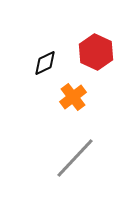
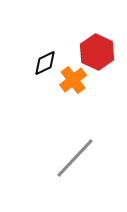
red hexagon: moved 1 px right
orange cross: moved 17 px up
